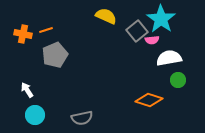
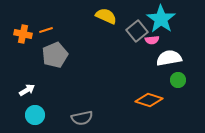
white arrow: rotated 91 degrees clockwise
